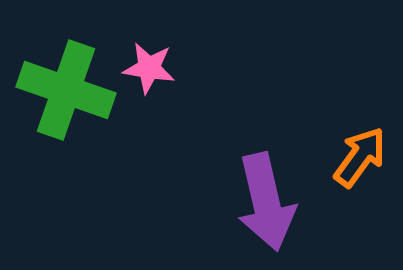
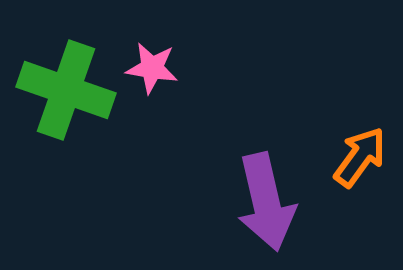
pink star: moved 3 px right
